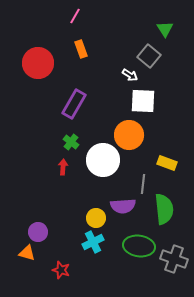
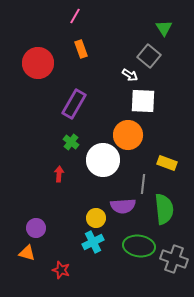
green triangle: moved 1 px left, 1 px up
orange circle: moved 1 px left
red arrow: moved 4 px left, 7 px down
purple circle: moved 2 px left, 4 px up
